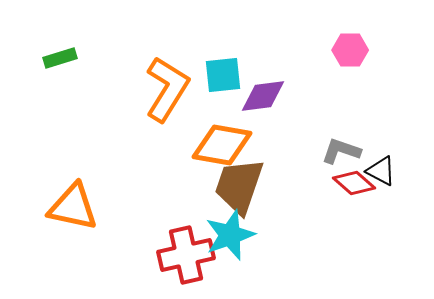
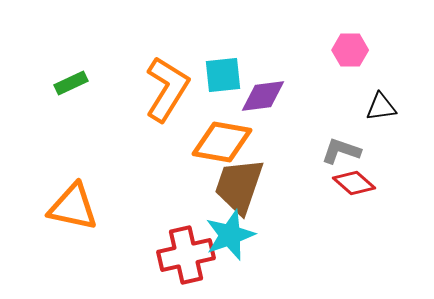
green rectangle: moved 11 px right, 25 px down; rotated 8 degrees counterclockwise
orange diamond: moved 3 px up
black triangle: moved 64 px up; rotated 36 degrees counterclockwise
